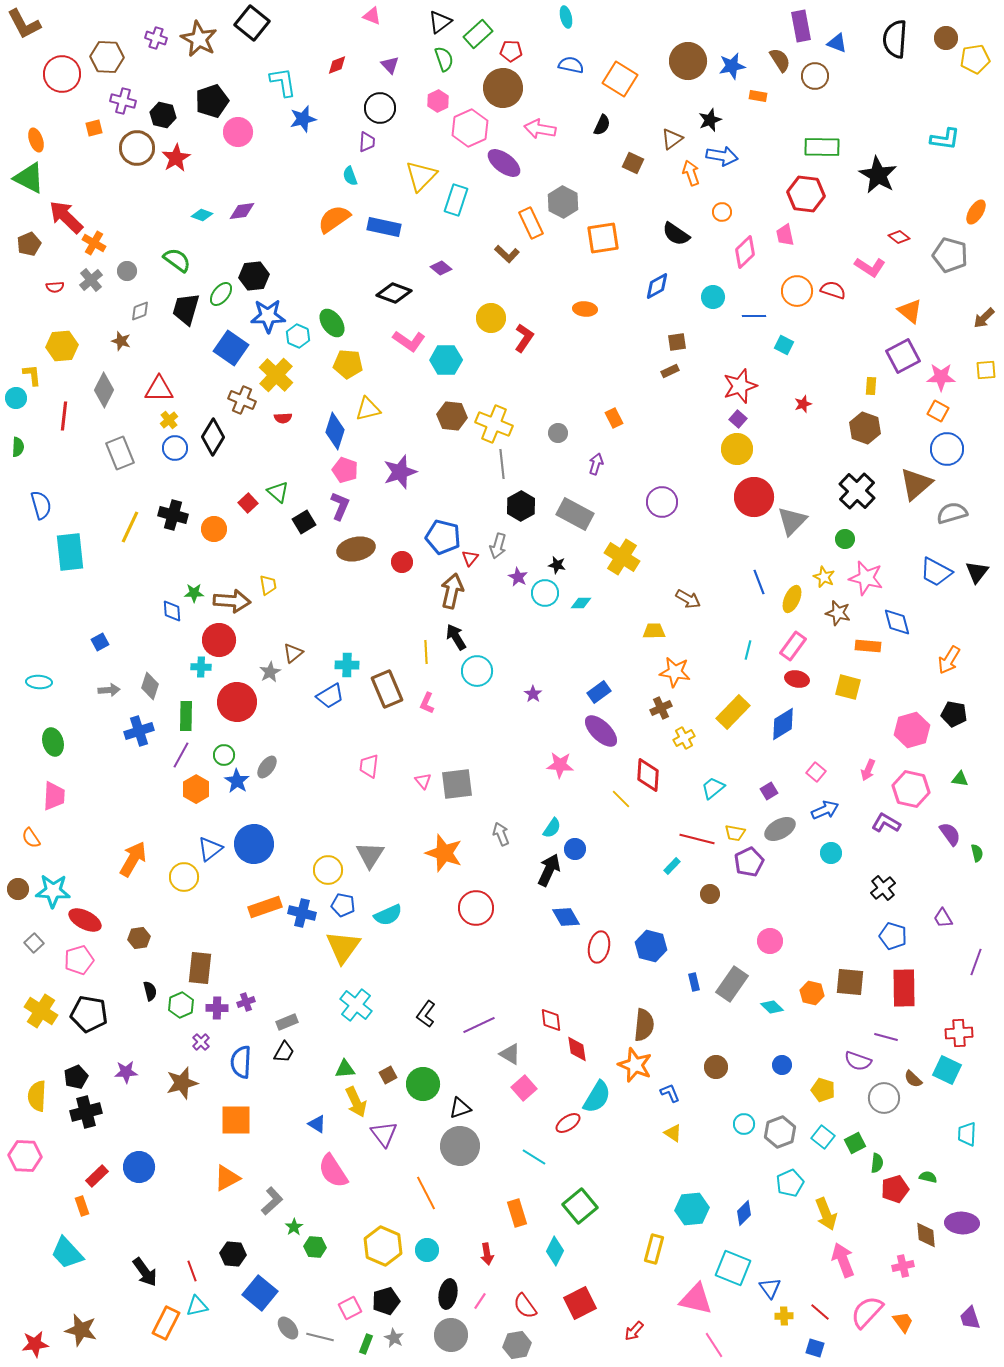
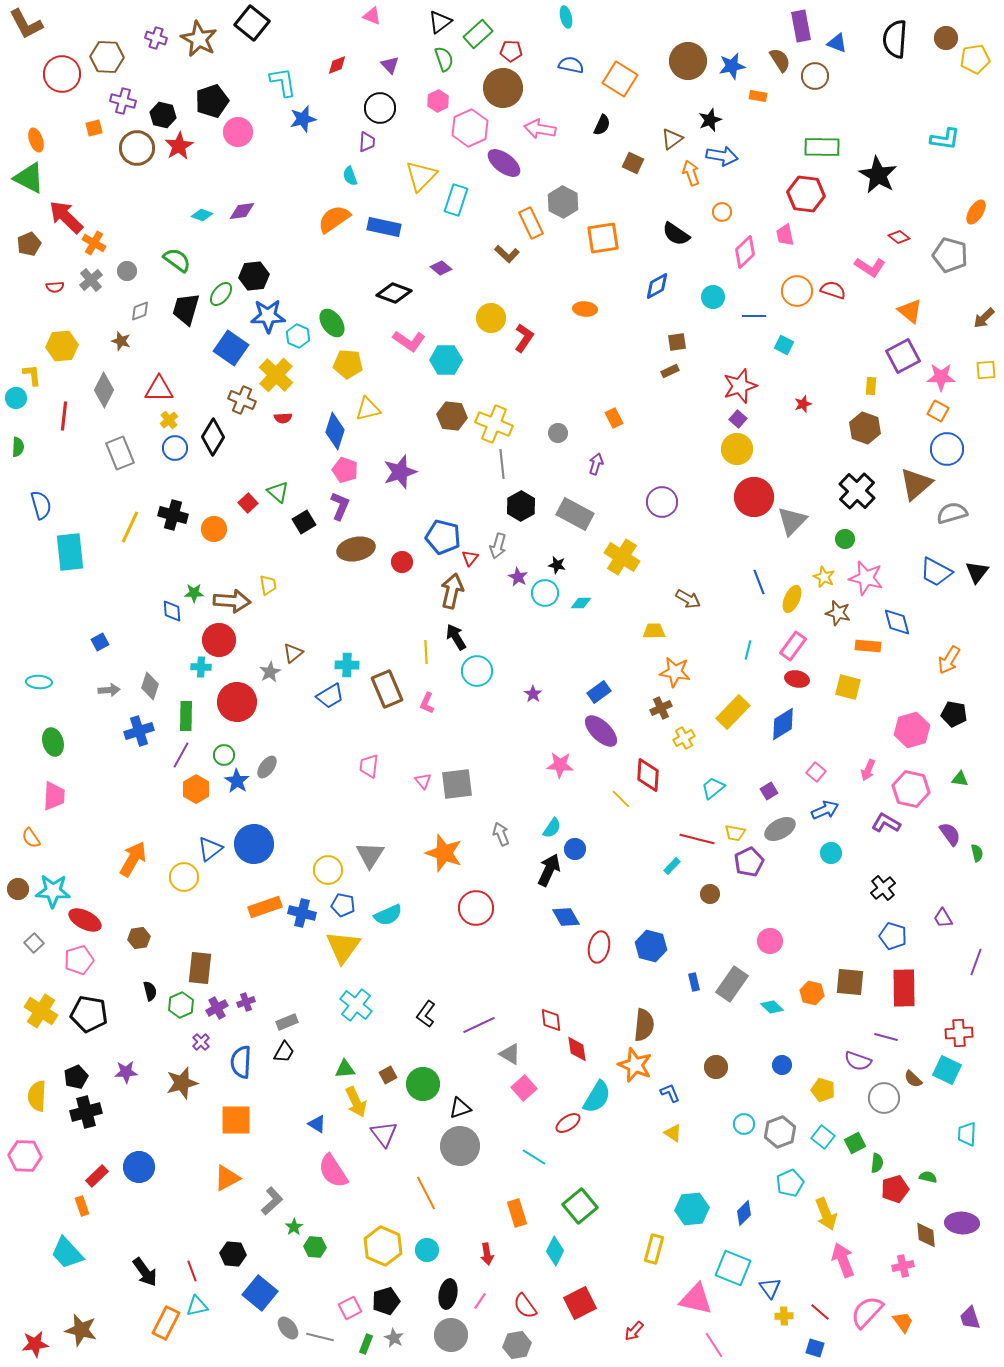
brown L-shape at (24, 24): moved 2 px right
red star at (176, 158): moved 3 px right, 12 px up
purple cross at (217, 1008): rotated 30 degrees counterclockwise
